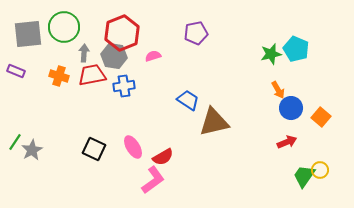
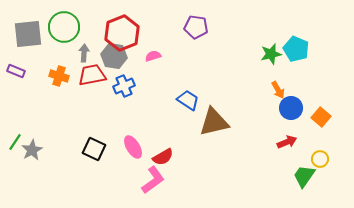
purple pentagon: moved 6 px up; rotated 20 degrees clockwise
blue cross: rotated 15 degrees counterclockwise
yellow circle: moved 11 px up
